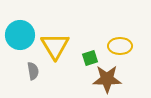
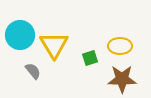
yellow triangle: moved 1 px left, 1 px up
gray semicircle: rotated 30 degrees counterclockwise
brown star: moved 15 px right
